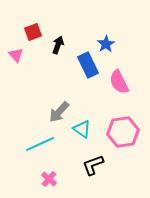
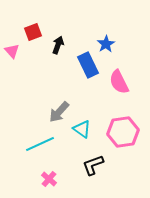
pink triangle: moved 4 px left, 4 px up
